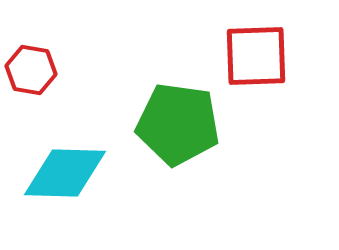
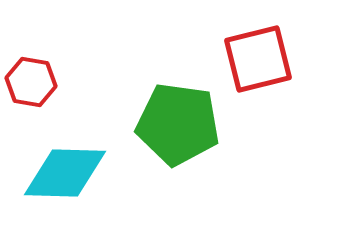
red square: moved 2 px right, 3 px down; rotated 12 degrees counterclockwise
red hexagon: moved 12 px down
